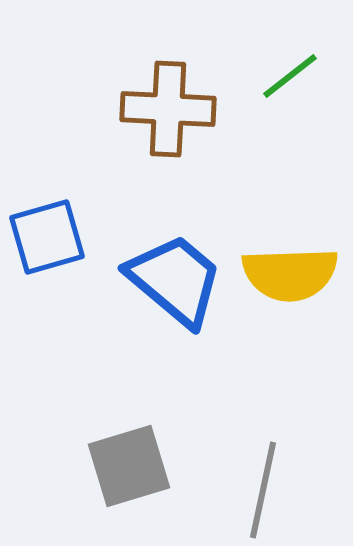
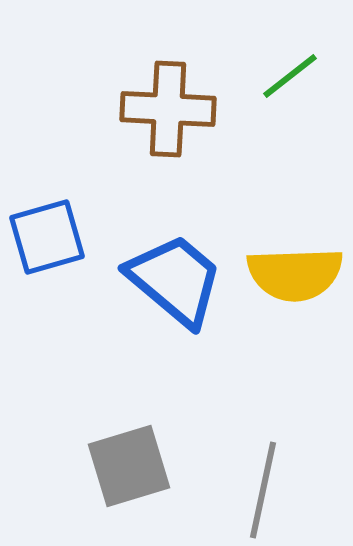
yellow semicircle: moved 5 px right
